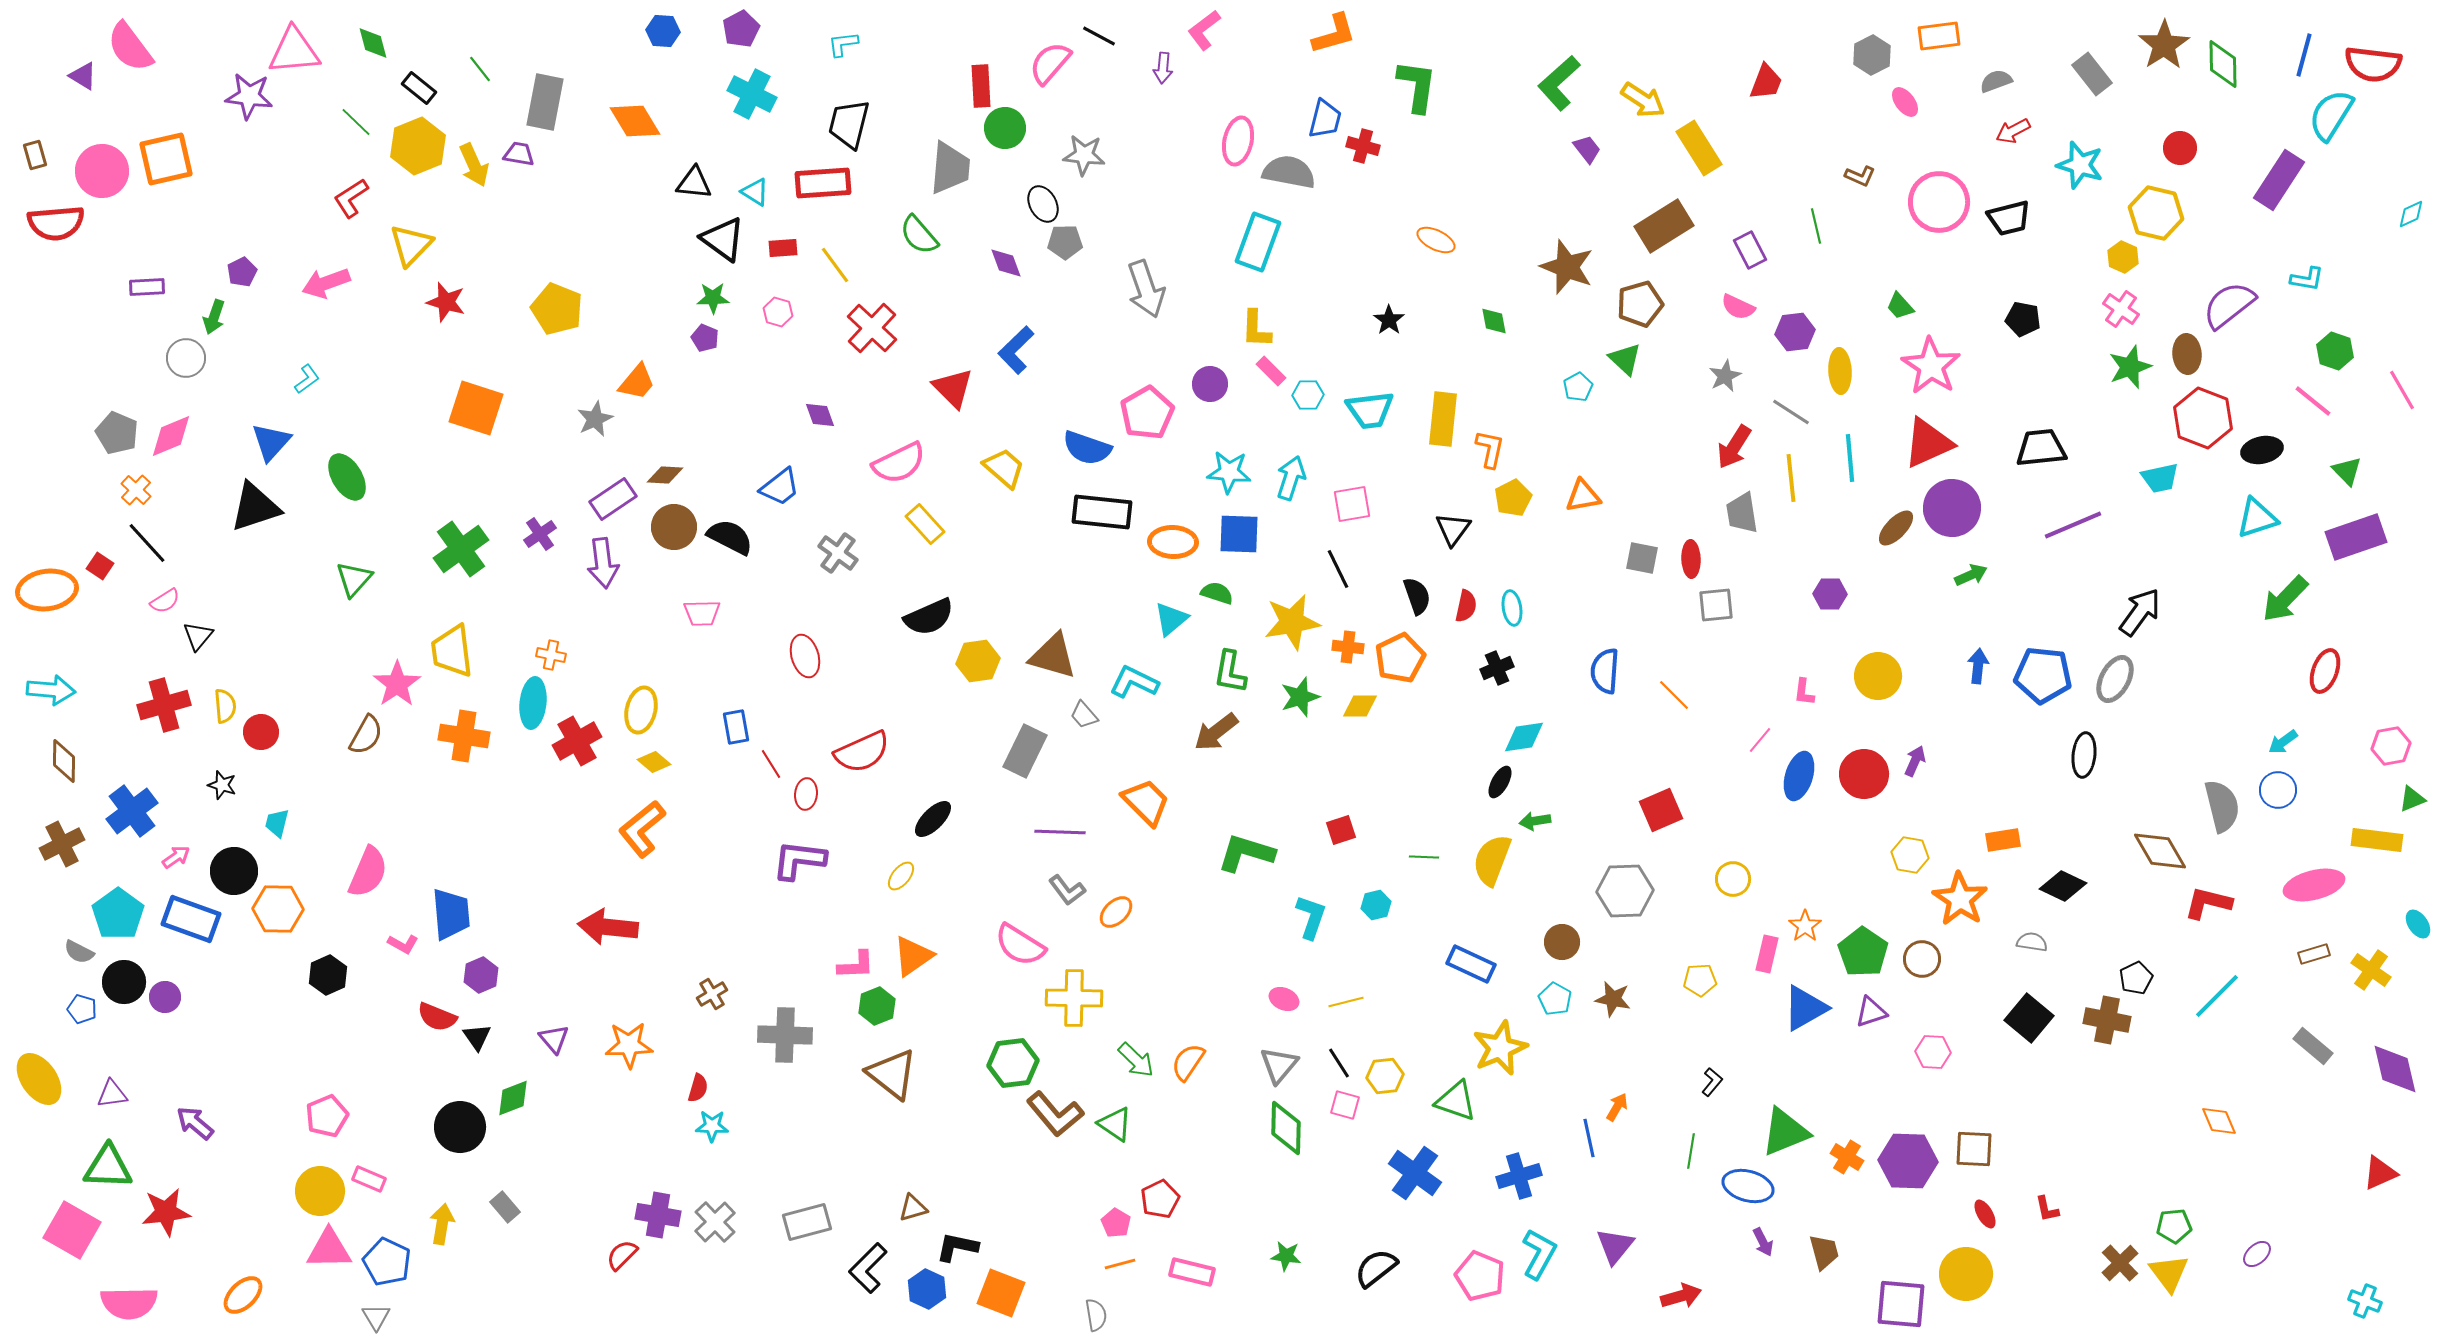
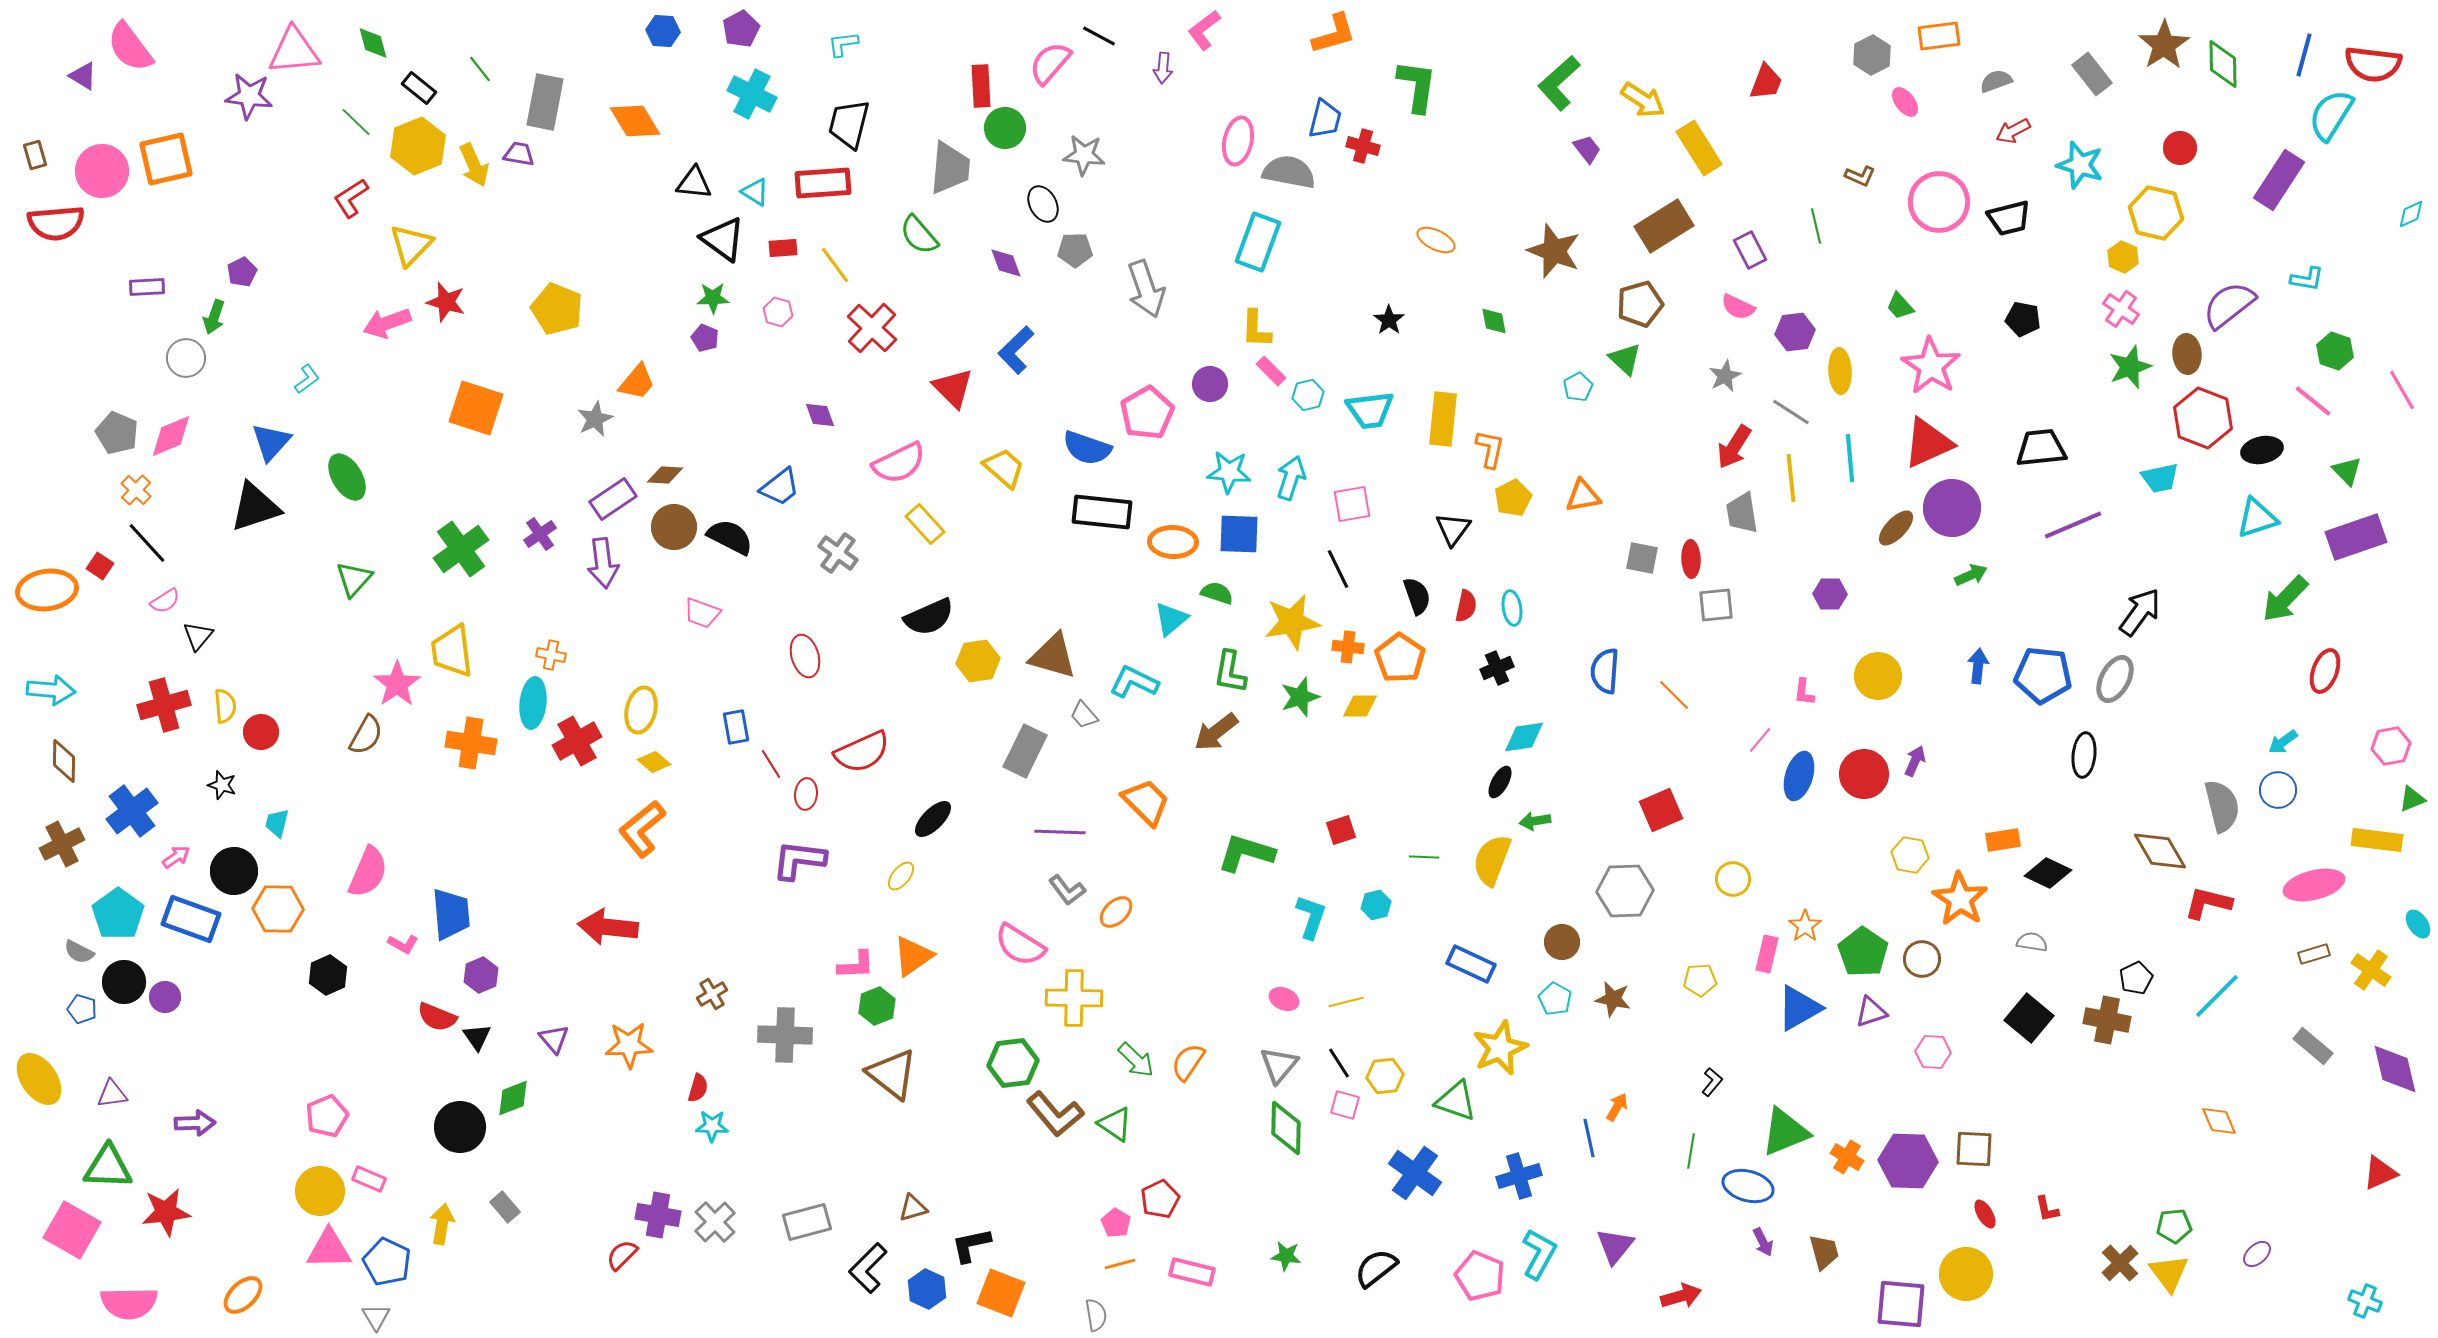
gray pentagon at (1065, 242): moved 10 px right, 8 px down
brown star at (1567, 267): moved 13 px left, 16 px up
pink arrow at (326, 283): moved 61 px right, 40 px down
cyan hexagon at (1308, 395): rotated 12 degrees counterclockwise
pink trapezoid at (702, 613): rotated 21 degrees clockwise
orange pentagon at (1400, 658): rotated 12 degrees counterclockwise
orange cross at (464, 736): moved 7 px right, 7 px down
black diamond at (2063, 886): moved 15 px left, 13 px up
blue triangle at (1805, 1008): moved 6 px left
purple arrow at (195, 1123): rotated 138 degrees clockwise
black L-shape at (957, 1247): moved 14 px right, 2 px up; rotated 24 degrees counterclockwise
